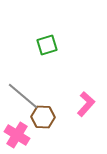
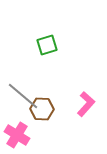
brown hexagon: moved 1 px left, 8 px up
